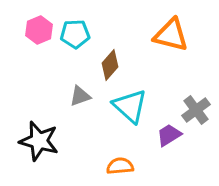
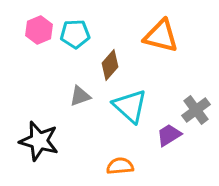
orange triangle: moved 10 px left, 1 px down
